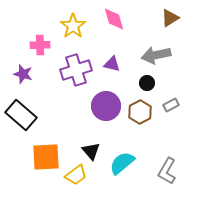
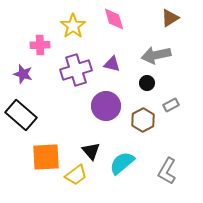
brown hexagon: moved 3 px right, 8 px down
